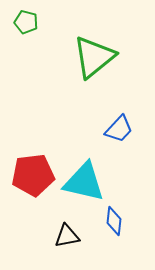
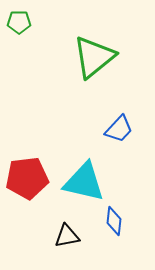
green pentagon: moved 7 px left; rotated 15 degrees counterclockwise
red pentagon: moved 6 px left, 3 px down
